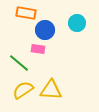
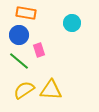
cyan circle: moved 5 px left
blue circle: moved 26 px left, 5 px down
pink rectangle: moved 1 px right, 1 px down; rotated 64 degrees clockwise
green line: moved 2 px up
yellow semicircle: moved 1 px right
